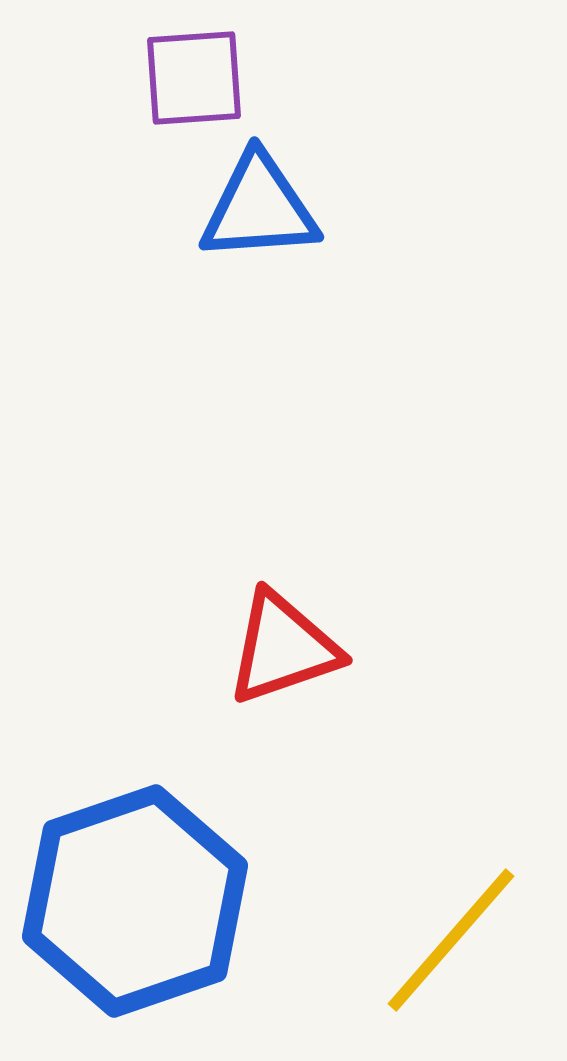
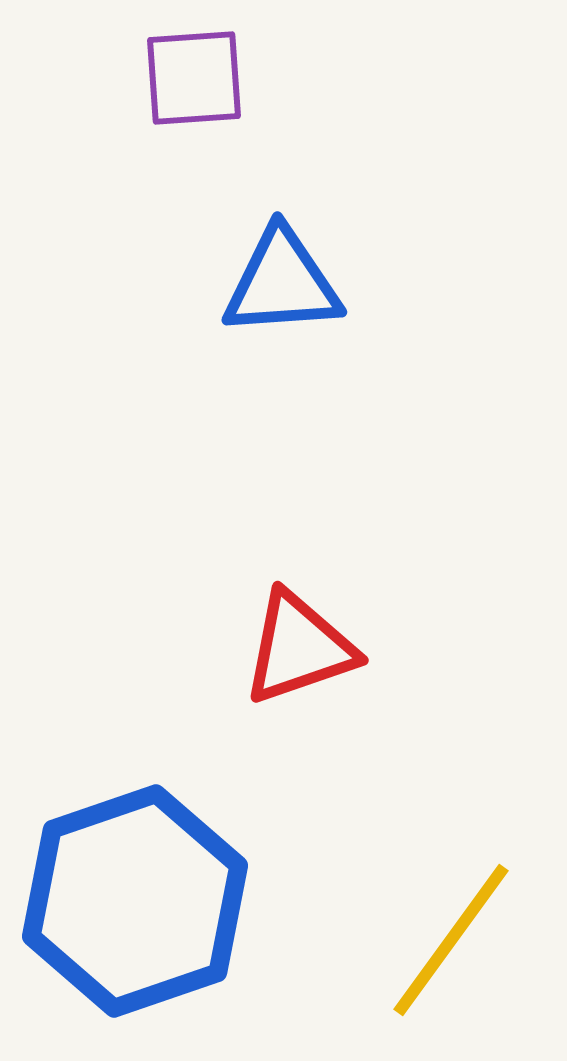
blue triangle: moved 23 px right, 75 px down
red triangle: moved 16 px right
yellow line: rotated 5 degrees counterclockwise
